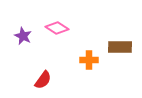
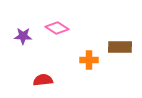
purple star: rotated 24 degrees counterclockwise
red semicircle: rotated 132 degrees counterclockwise
